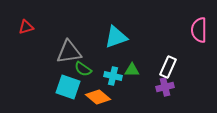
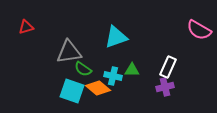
pink semicircle: rotated 60 degrees counterclockwise
cyan square: moved 4 px right, 4 px down
orange diamond: moved 9 px up
